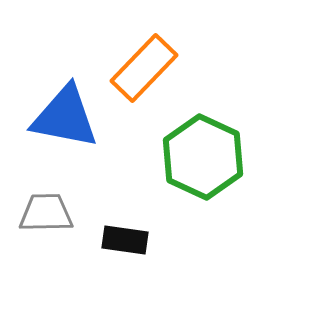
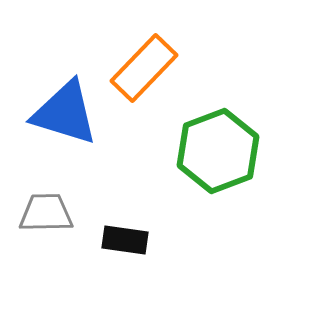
blue triangle: moved 4 px up; rotated 6 degrees clockwise
green hexagon: moved 15 px right, 6 px up; rotated 14 degrees clockwise
